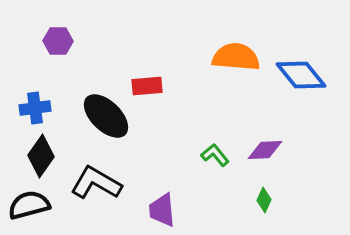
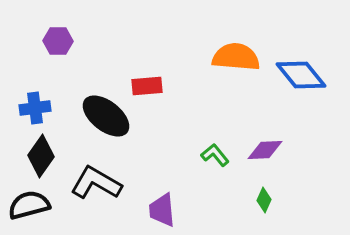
black ellipse: rotated 6 degrees counterclockwise
